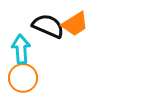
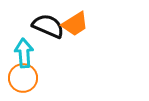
cyan arrow: moved 3 px right, 4 px down
